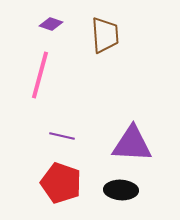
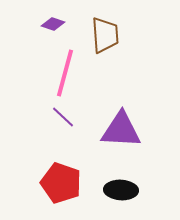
purple diamond: moved 2 px right
pink line: moved 25 px right, 2 px up
purple line: moved 1 px right, 19 px up; rotated 30 degrees clockwise
purple triangle: moved 11 px left, 14 px up
